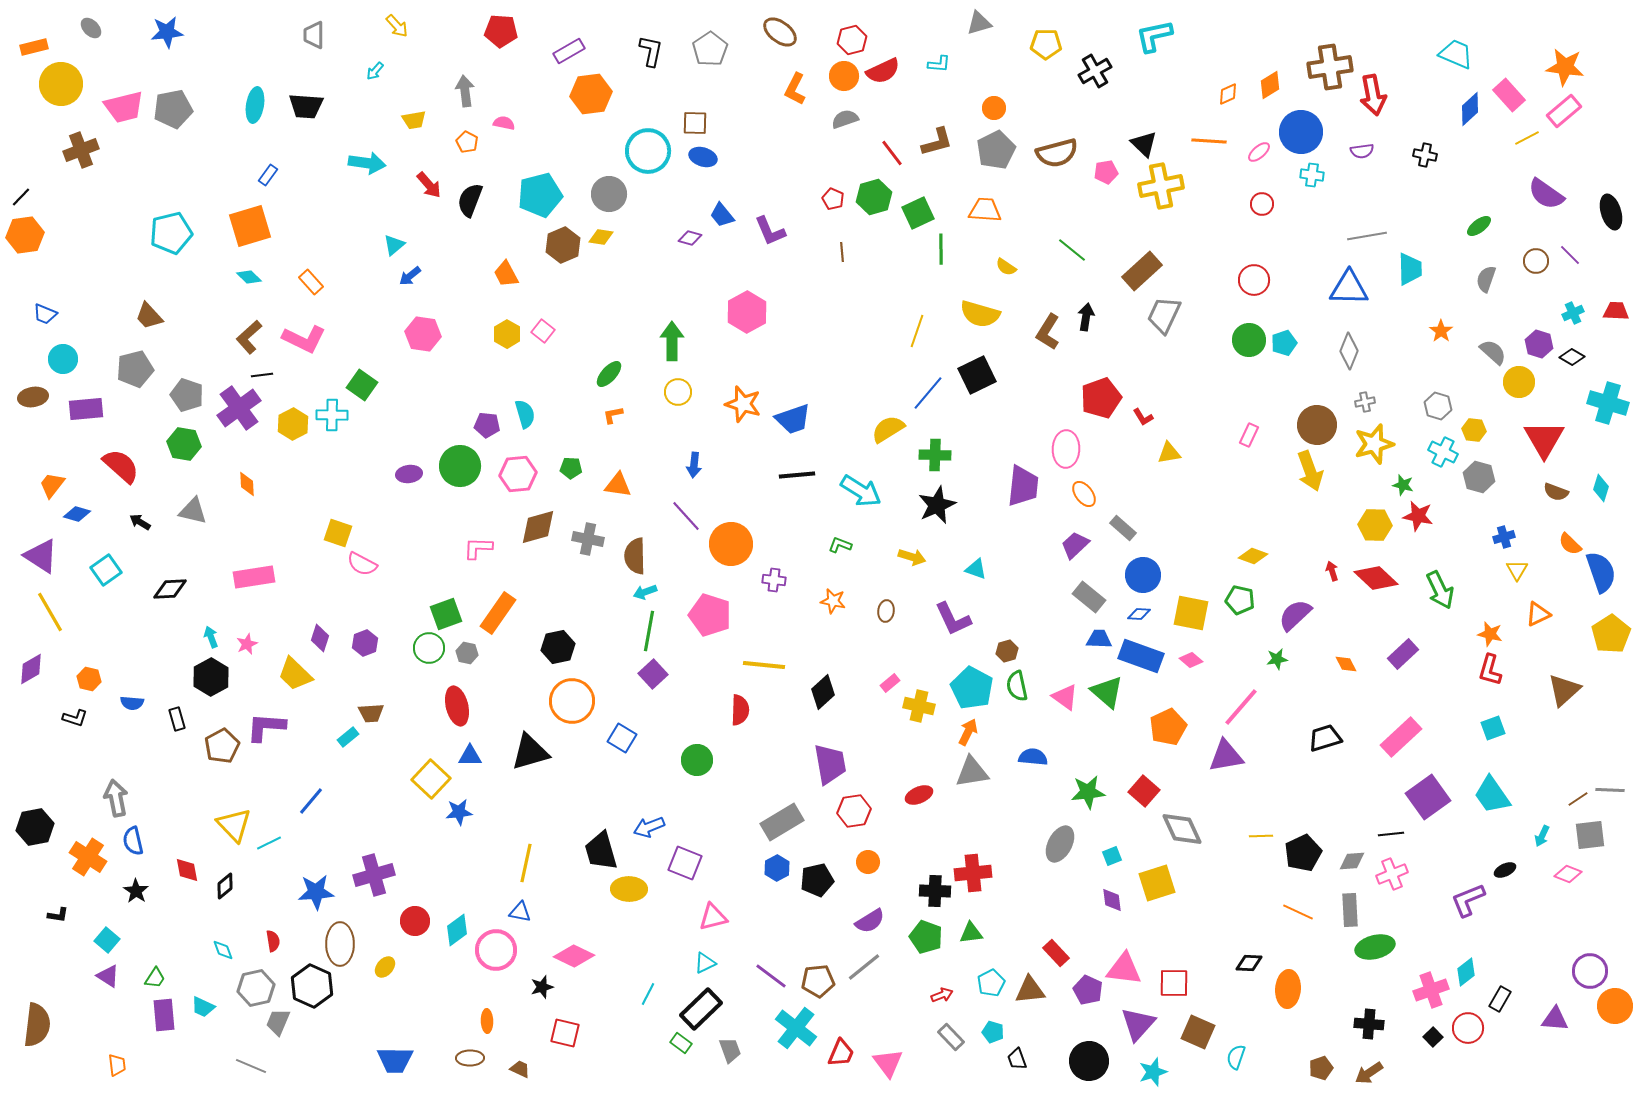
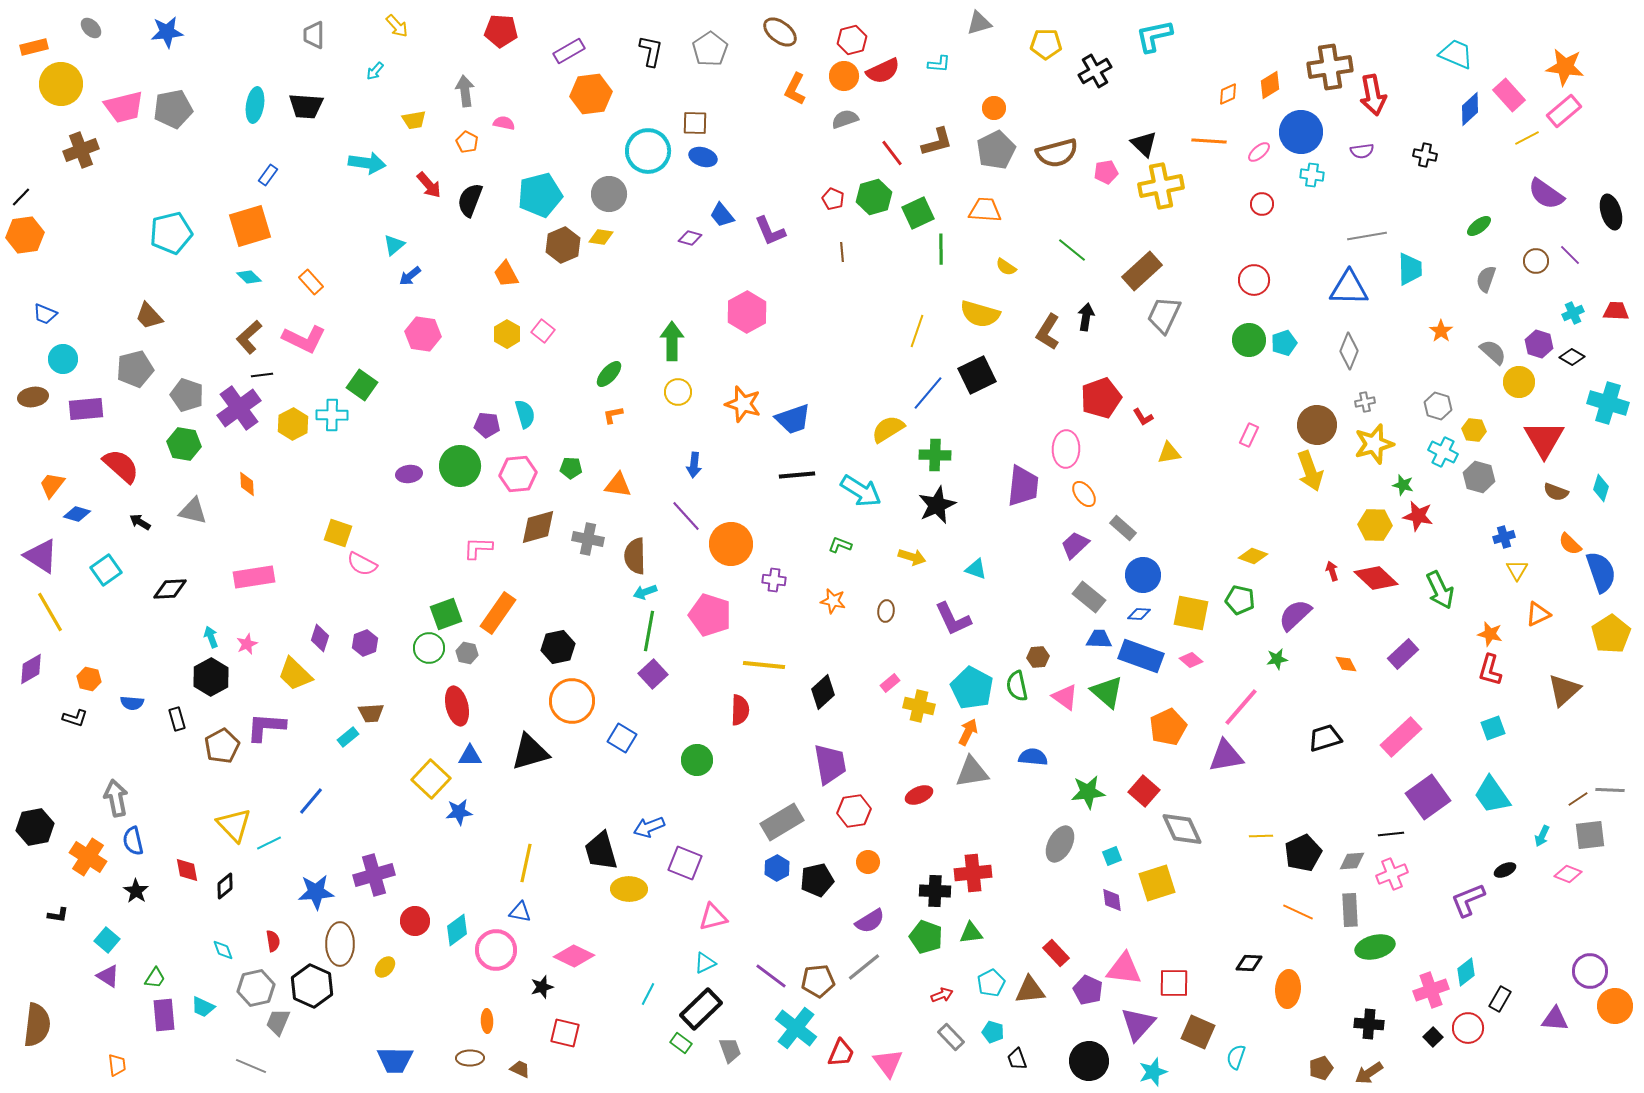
brown hexagon at (1007, 651): moved 31 px right, 6 px down; rotated 10 degrees clockwise
